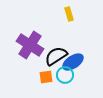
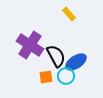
yellow rectangle: rotated 24 degrees counterclockwise
black semicircle: rotated 95 degrees clockwise
blue ellipse: moved 3 px right
cyan circle: moved 1 px right, 1 px down
